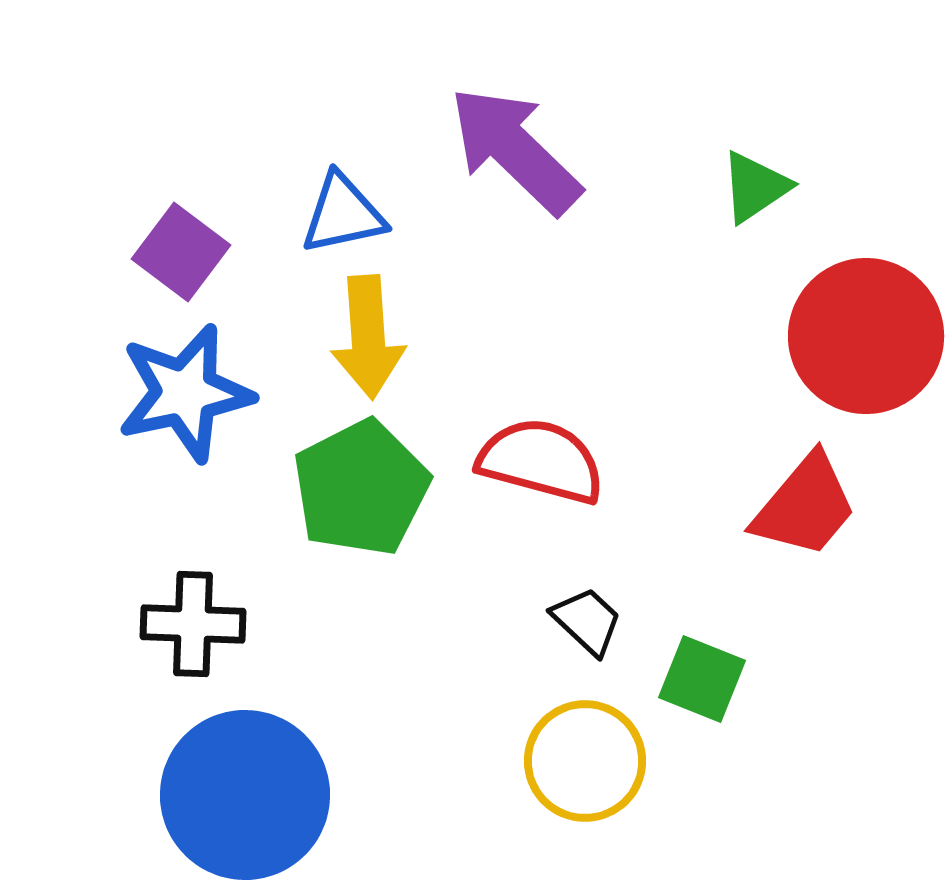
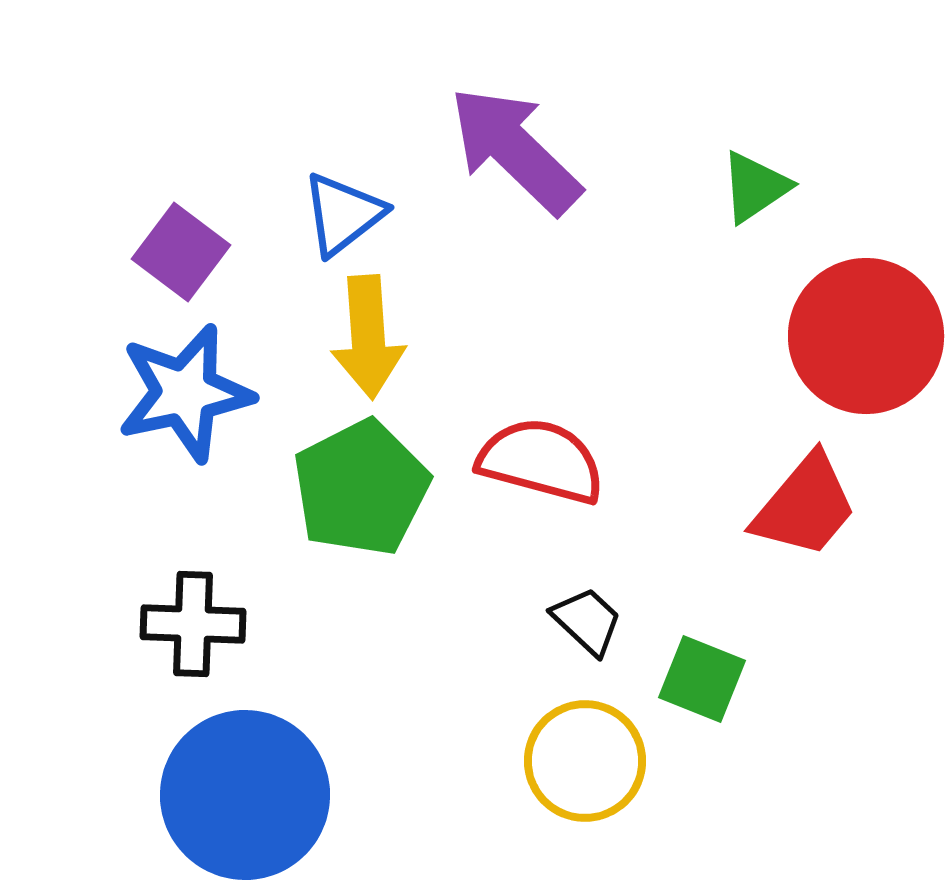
blue triangle: rotated 26 degrees counterclockwise
